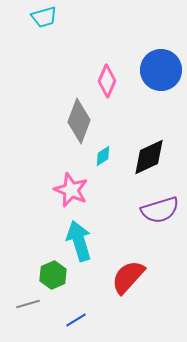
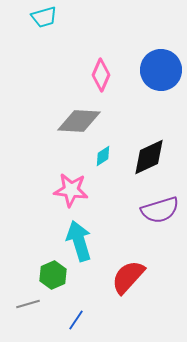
pink diamond: moved 6 px left, 6 px up
gray diamond: rotated 72 degrees clockwise
pink star: rotated 16 degrees counterclockwise
blue line: rotated 25 degrees counterclockwise
